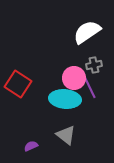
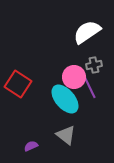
pink circle: moved 1 px up
cyan ellipse: rotated 44 degrees clockwise
